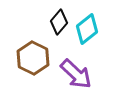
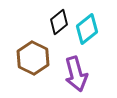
black diamond: rotated 10 degrees clockwise
purple arrow: rotated 32 degrees clockwise
